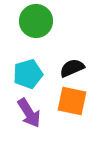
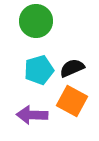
cyan pentagon: moved 11 px right, 4 px up
orange square: rotated 16 degrees clockwise
purple arrow: moved 3 px right, 2 px down; rotated 124 degrees clockwise
